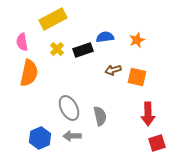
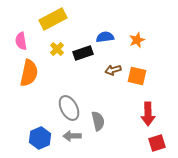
pink semicircle: moved 1 px left, 1 px up
black rectangle: moved 3 px down
orange square: moved 1 px up
gray semicircle: moved 2 px left, 5 px down
